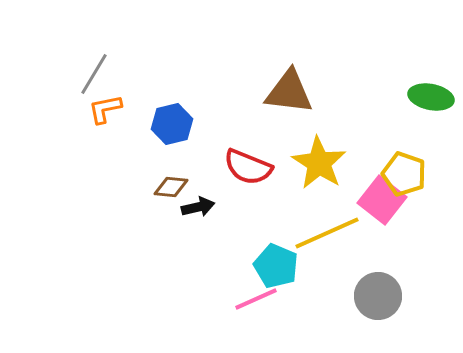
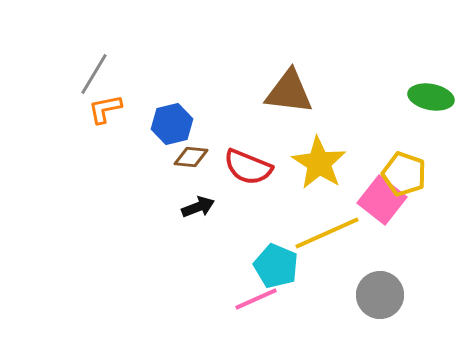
brown diamond: moved 20 px right, 30 px up
black arrow: rotated 8 degrees counterclockwise
gray circle: moved 2 px right, 1 px up
